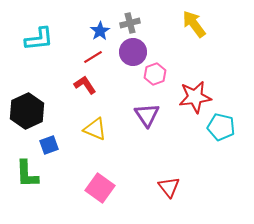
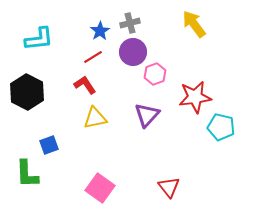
black hexagon: moved 19 px up; rotated 8 degrees counterclockwise
purple triangle: rotated 16 degrees clockwise
yellow triangle: moved 11 px up; rotated 35 degrees counterclockwise
